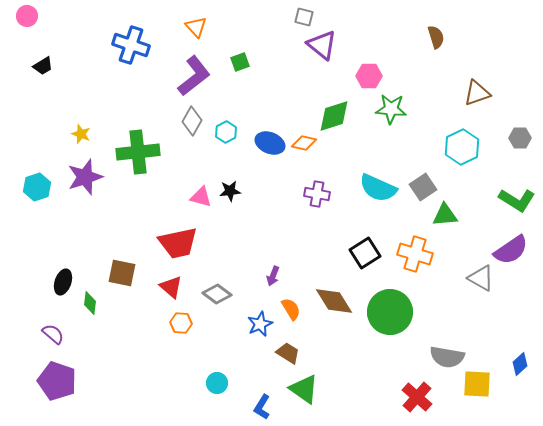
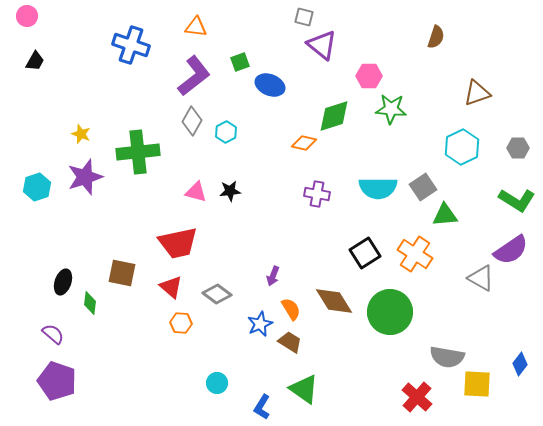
orange triangle at (196, 27): rotated 40 degrees counterclockwise
brown semicircle at (436, 37): rotated 35 degrees clockwise
black trapezoid at (43, 66): moved 8 px left, 5 px up; rotated 30 degrees counterclockwise
gray hexagon at (520, 138): moved 2 px left, 10 px down
blue ellipse at (270, 143): moved 58 px up
cyan semicircle at (378, 188): rotated 24 degrees counterclockwise
pink triangle at (201, 197): moved 5 px left, 5 px up
orange cross at (415, 254): rotated 16 degrees clockwise
brown trapezoid at (288, 353): moved 2 px right, 11 px up
blue diamond at (520, 364): rotated 10 degrees counterclockwise
